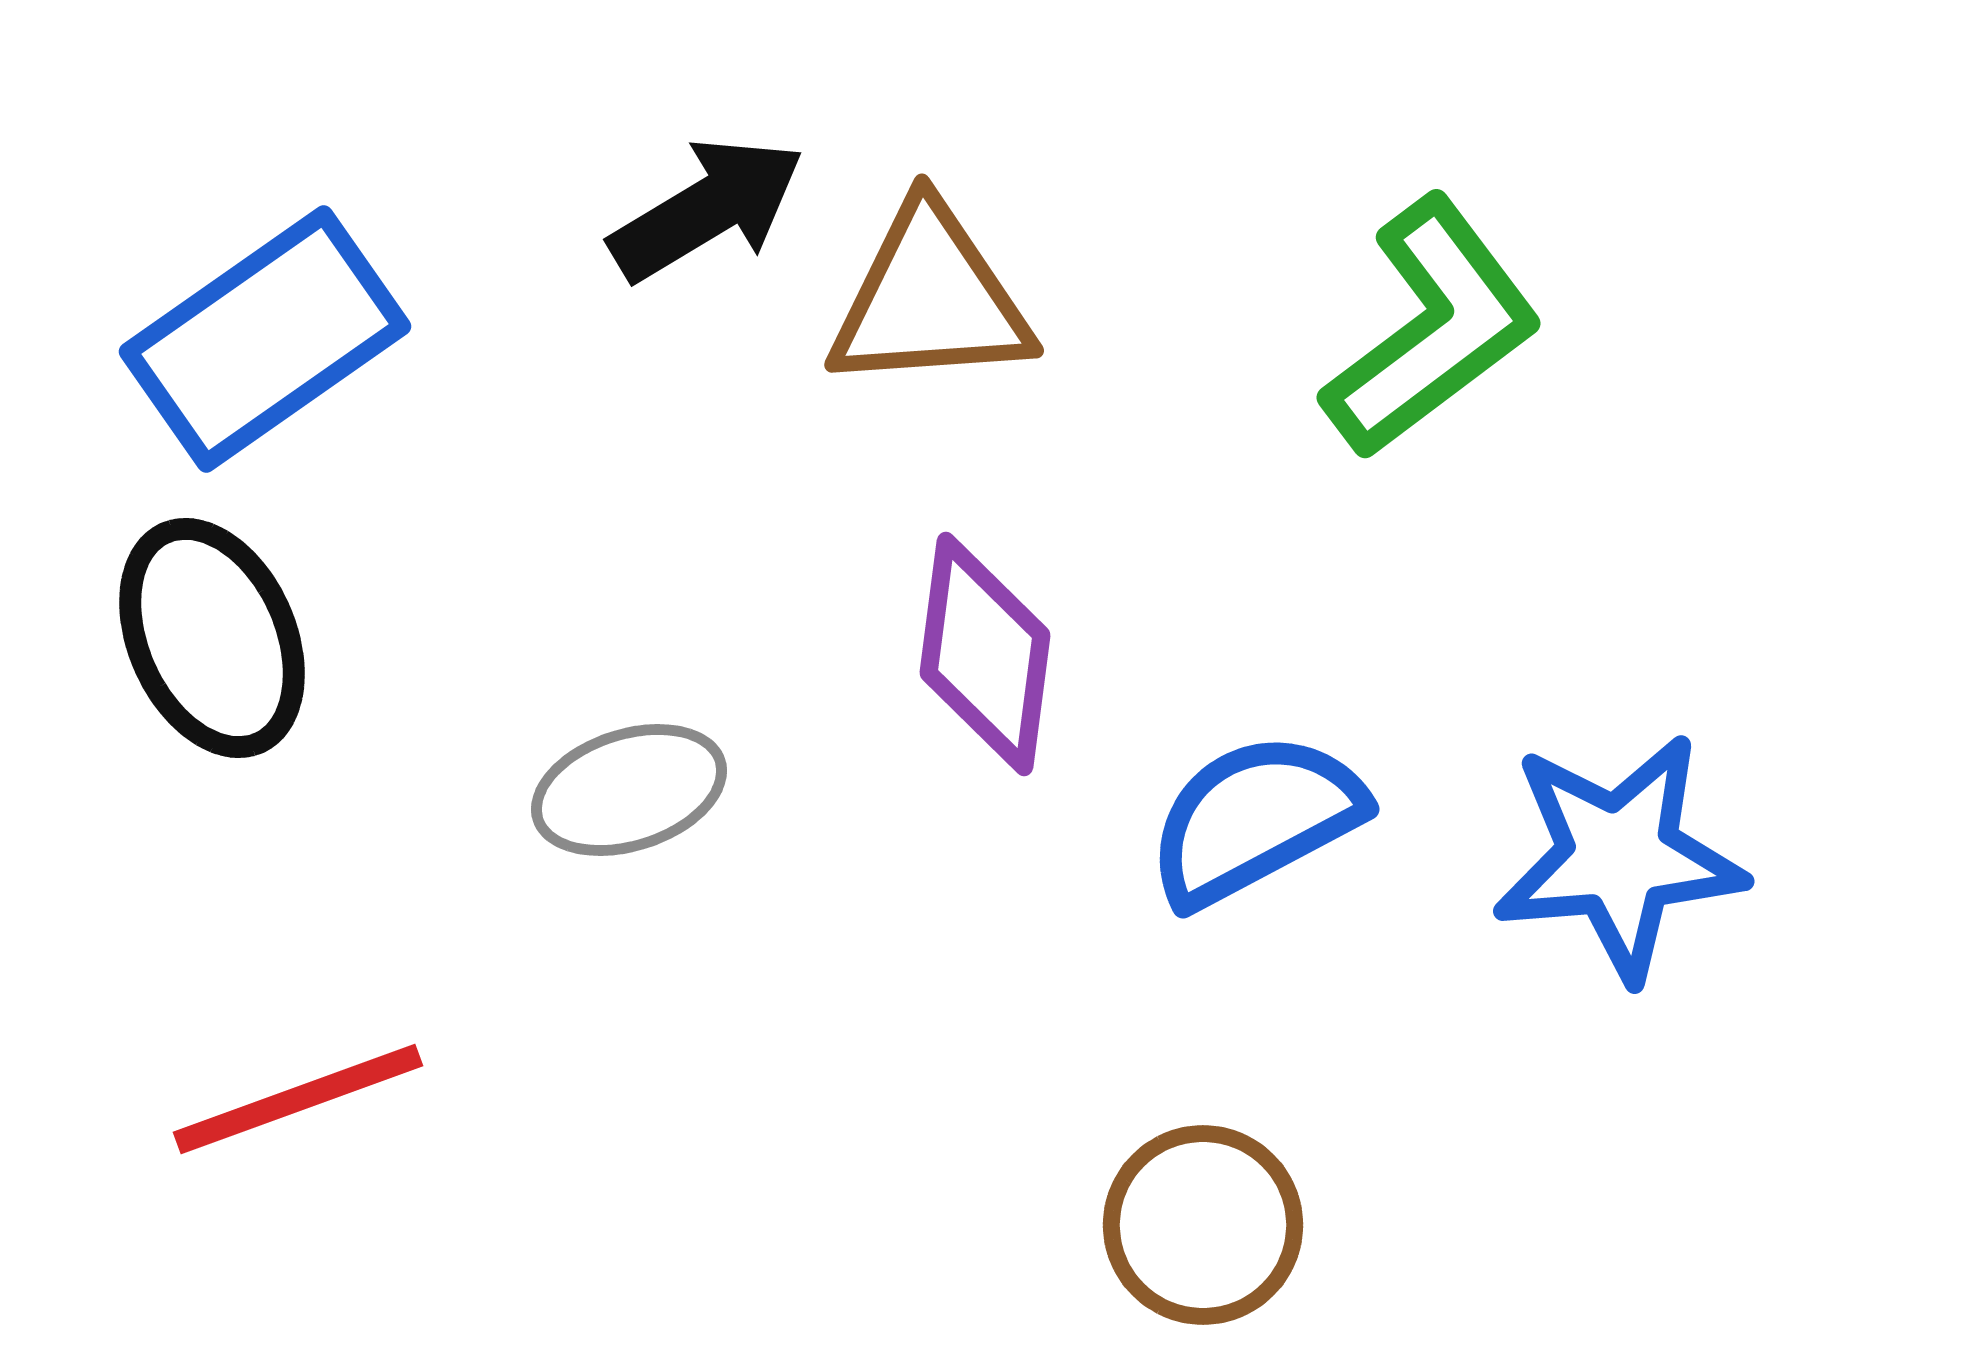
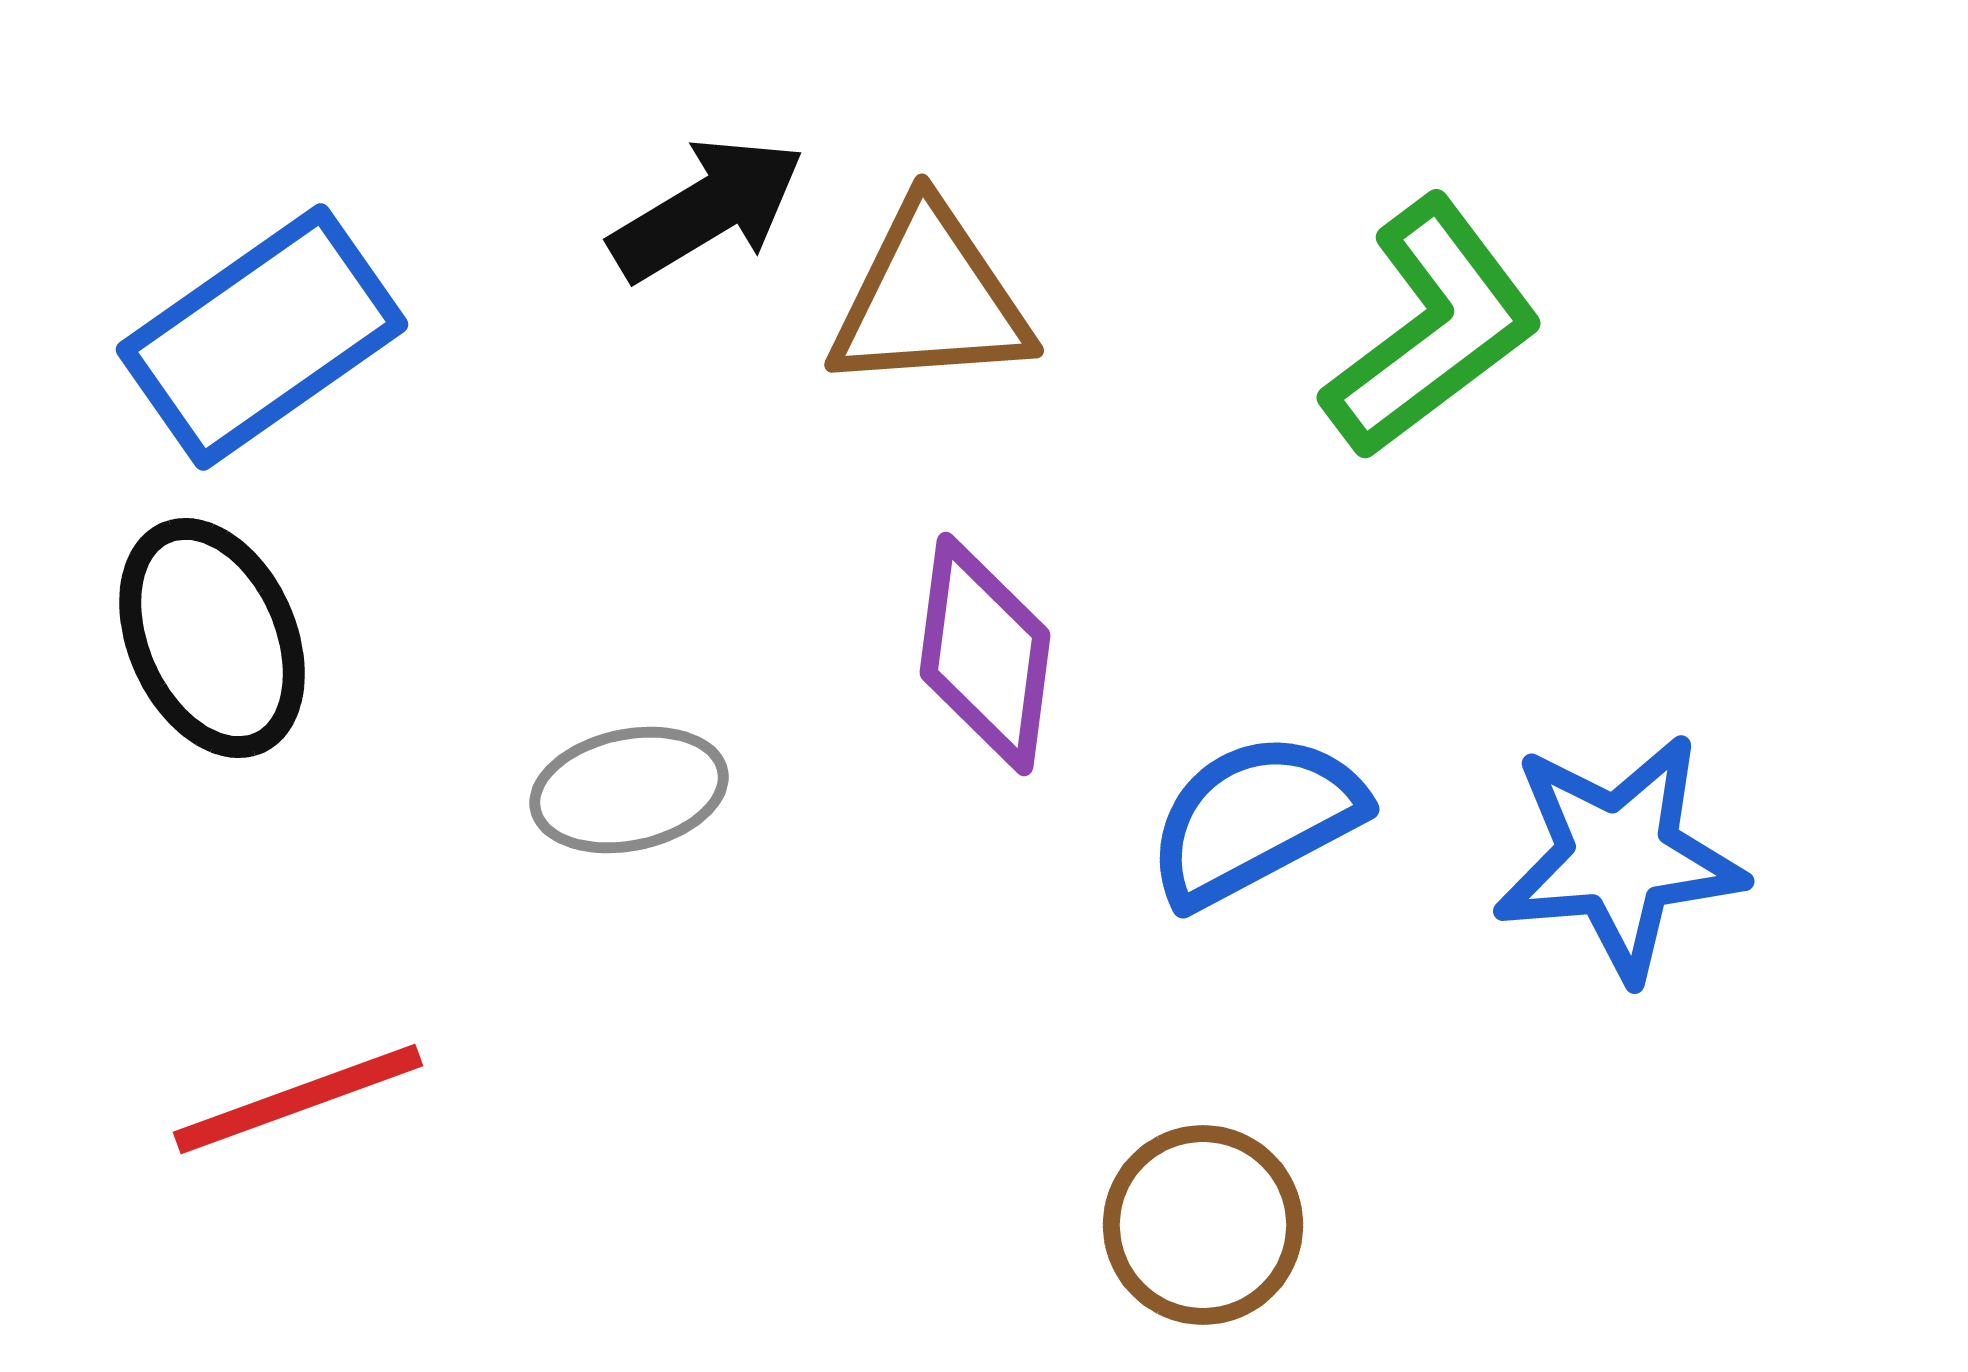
blue rectangle: moved 3 px left, 2 px up
gray ellipse: rotated 6 degrees clockwise
